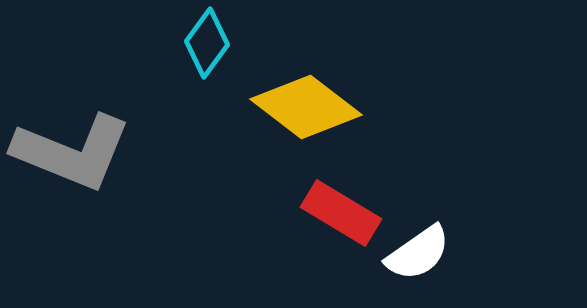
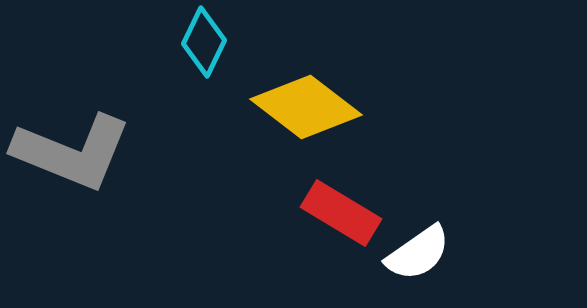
cyan diamond: moved 3 px left, 1 px up; rotated 10 degrees counterclockwise
